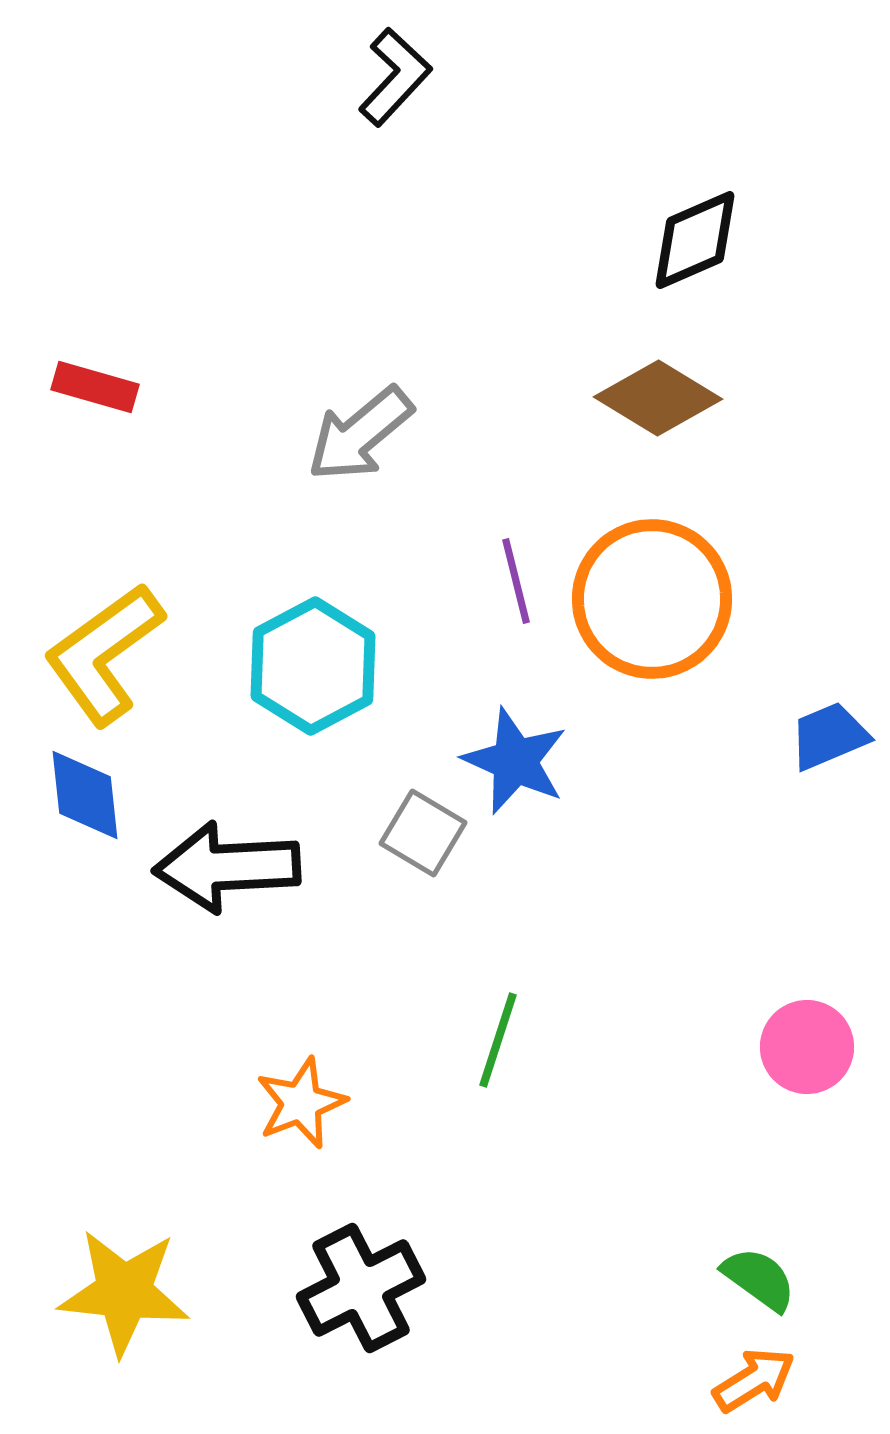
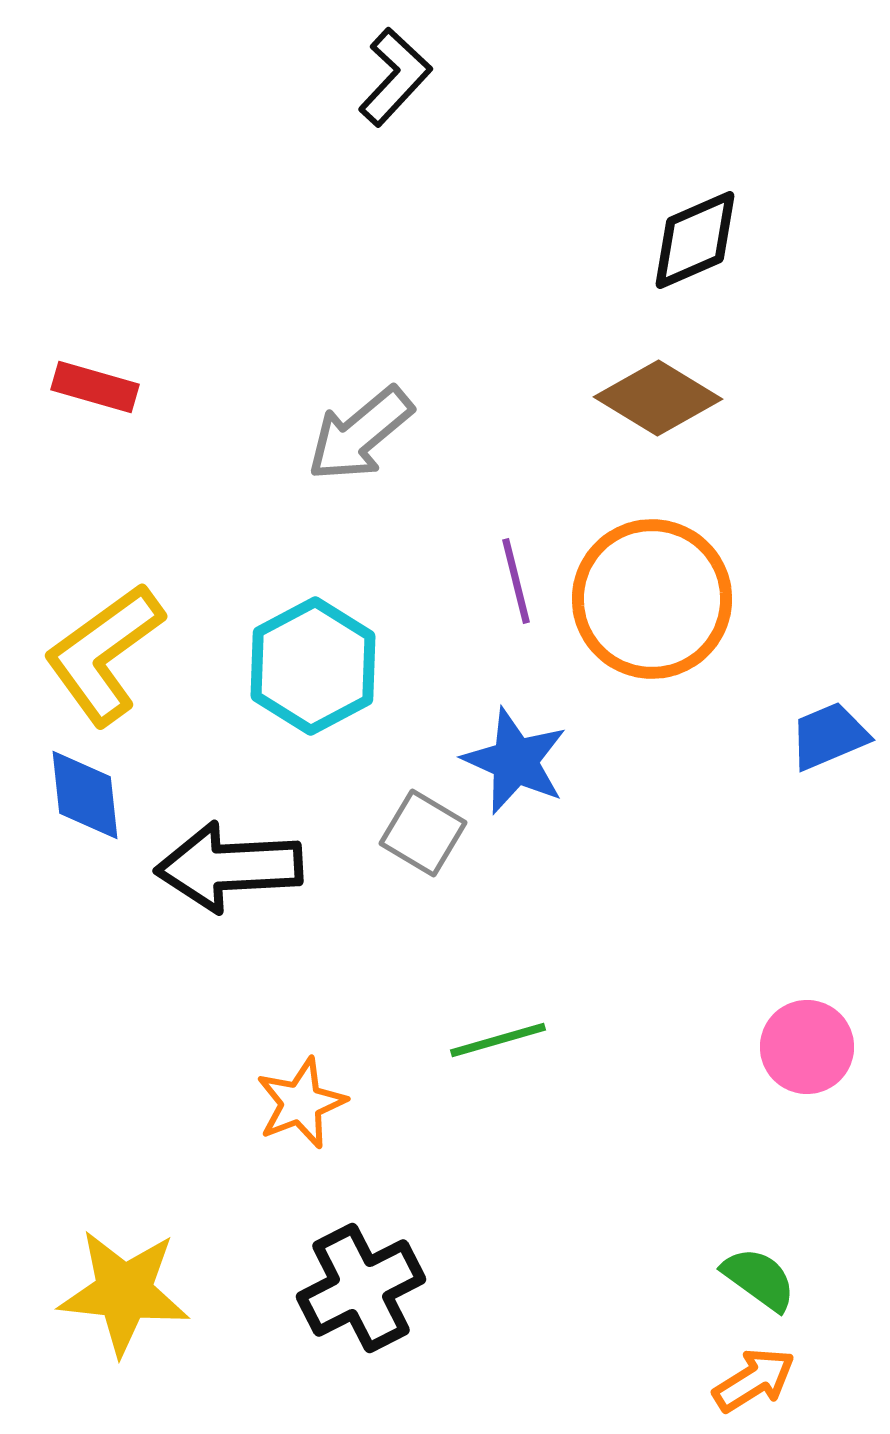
black arrow: moved 2 px right
green line: rotated 56 degrees clockwise
